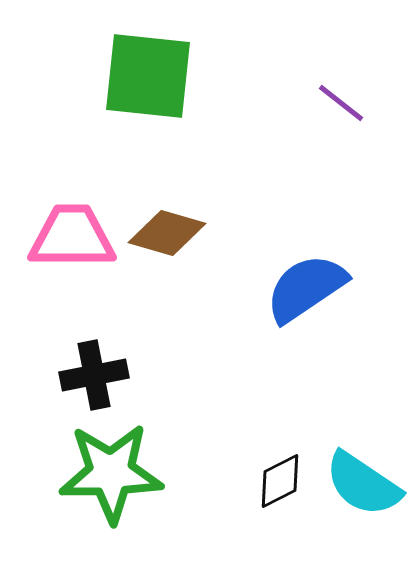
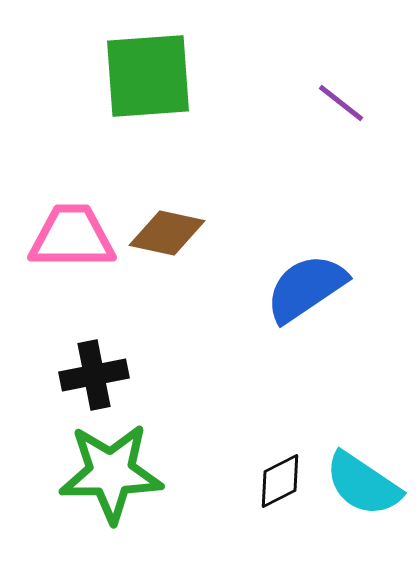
green square: rotated 10 degrees counterclockwise
brown diamond: rotated 4 degrees counterclockwise
